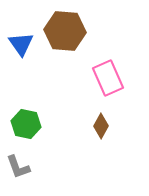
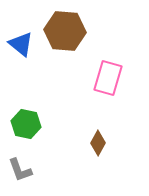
blue triangle: rotated 16 degrees counterclockwise
pink rectangle: rotated 40 degrees clockwise
brown diamond: moved 3 px left, 17 px down
gray L-shape: moved 2 px right, 3 px down
